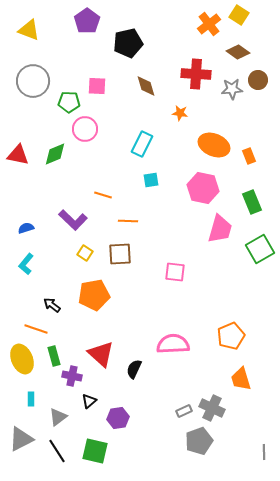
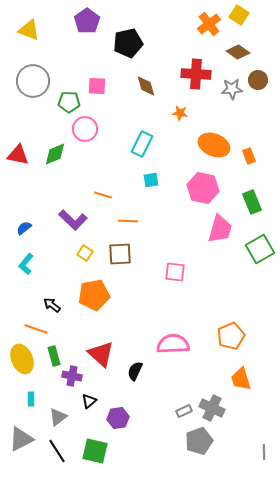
blue semicircle at (26, 228): moved 2 px left; rotated 21 degrees counterclockwise
black semicircle at (134, 369): moved 1 px right, 2 px down
